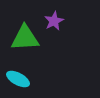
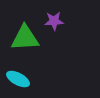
purple star: rotated 24 degrees clockwise
